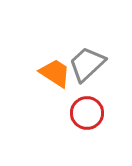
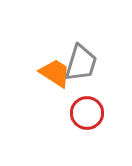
gray trapezoid: moved 6 px left, 1 px up; rotated 150 degrees clockwise
